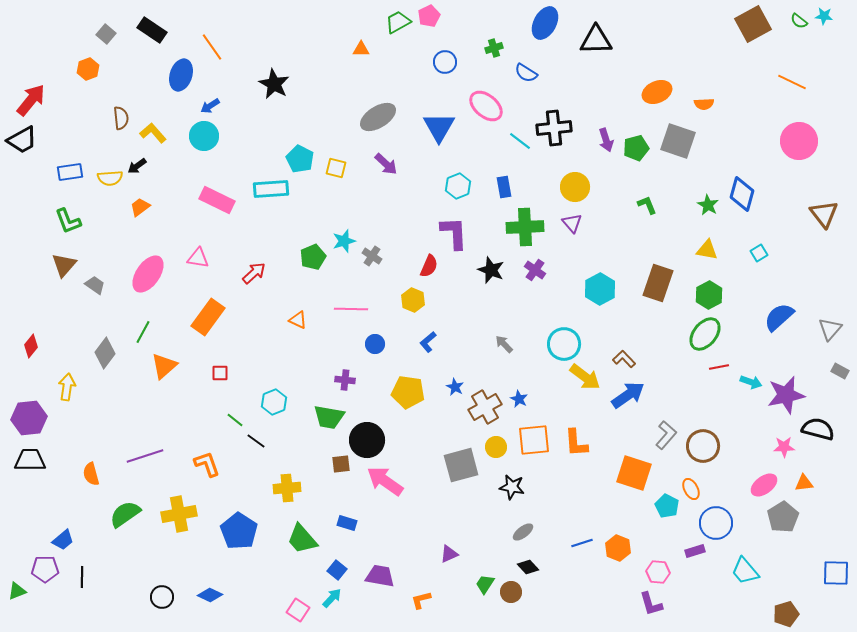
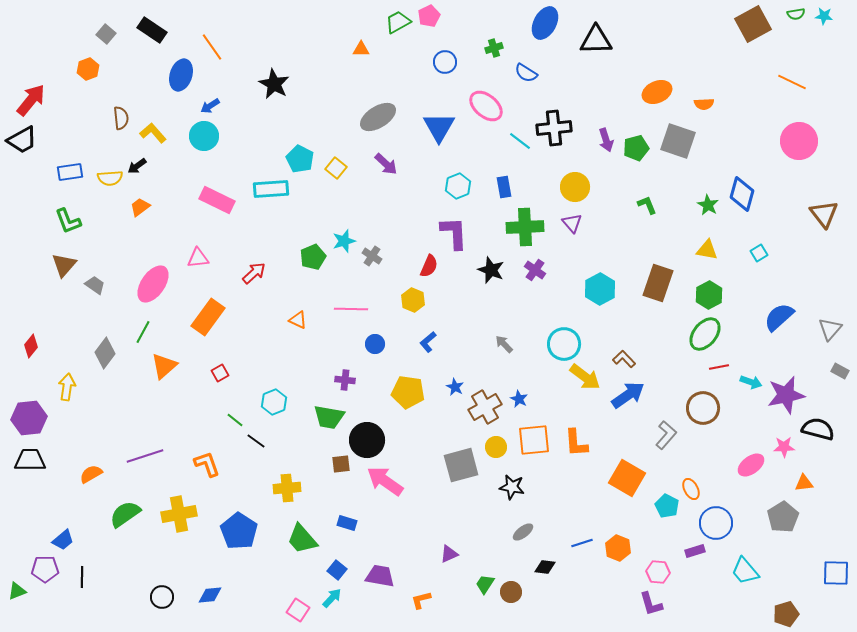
green semicircle at (799, 21): moved 3 px left, 7 px up; rotated 48 degrees counterclockwise
yellow square at (336, 168): rotated 25 degrees clockwise
pink triangle at (198, 258): rotated 15 degrees counterclockwise
pink ellipse at (148, 274): moved 5 px right, 10 px down
red square at (220, 373): rotated 30 degrees counterclockwise
brown circle at (703, 446): moved 38 px up
orange square at (634, 473): moved 7 px left, 5 px down; rotated 12 degrees clockwise
orange semicircle at (91, 474): rotated 75 degrees clockwise
pink ellipse at (764, 485): moved 13 px left, 20 px up
black diamond at (528, 567): moved 17 px right; rotated 40 degrees counterclockwise
blue diamond at (210, 595): rotated 30 degrees counterclockwise
